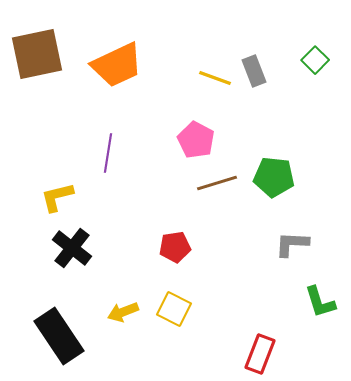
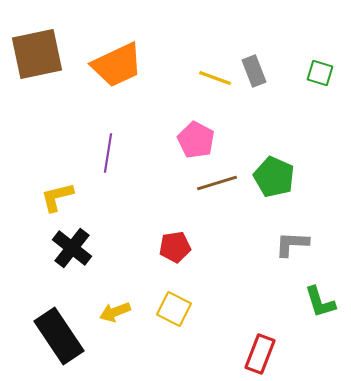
green square: moved 5 px right, 13 px down; rotated 28 degrees counterclockwise
green pentagon: rotated 18 degrees clockwise
yellow arrow: moved 8 px left
